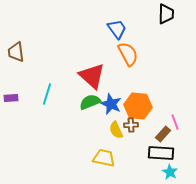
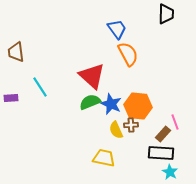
cyan line: moved 7 px left, 7 px up; rotated 50 degrees counterclockwise
